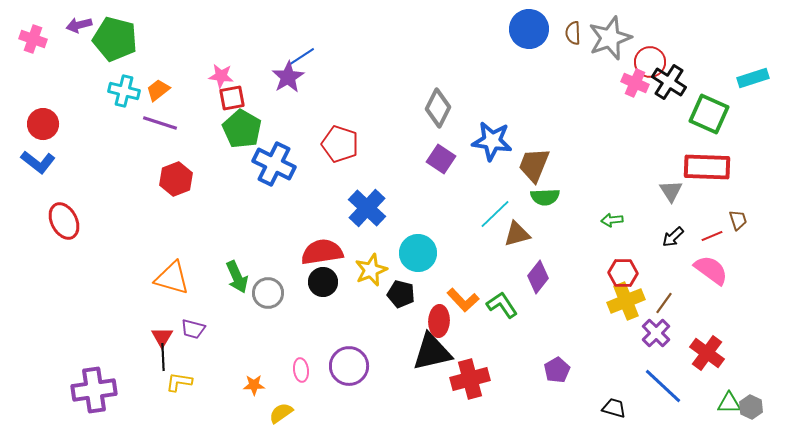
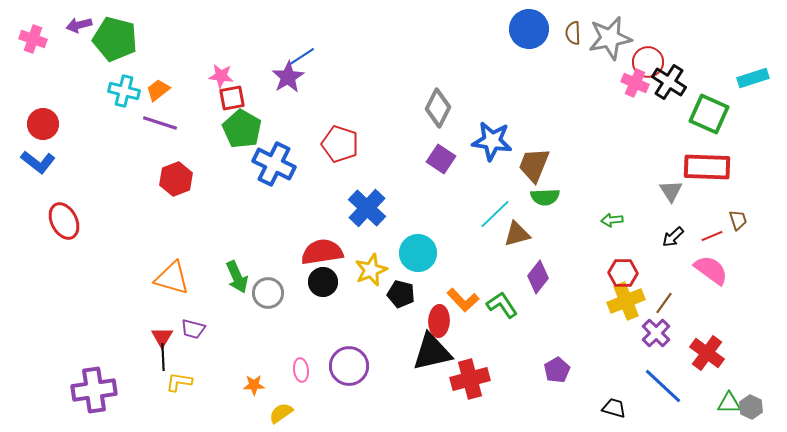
gray star at (610, 38): rotated 9 degrees clockwise
red circle at (650, 62): moved 2 px left
